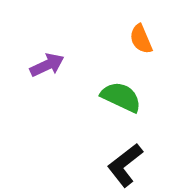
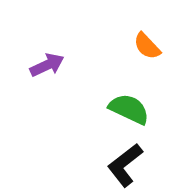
orange semicircle: moved 6 px right, 7 px down; rotated 20 degrees counterclockwise
green semicircle: moved 8 px right, 12 px down
